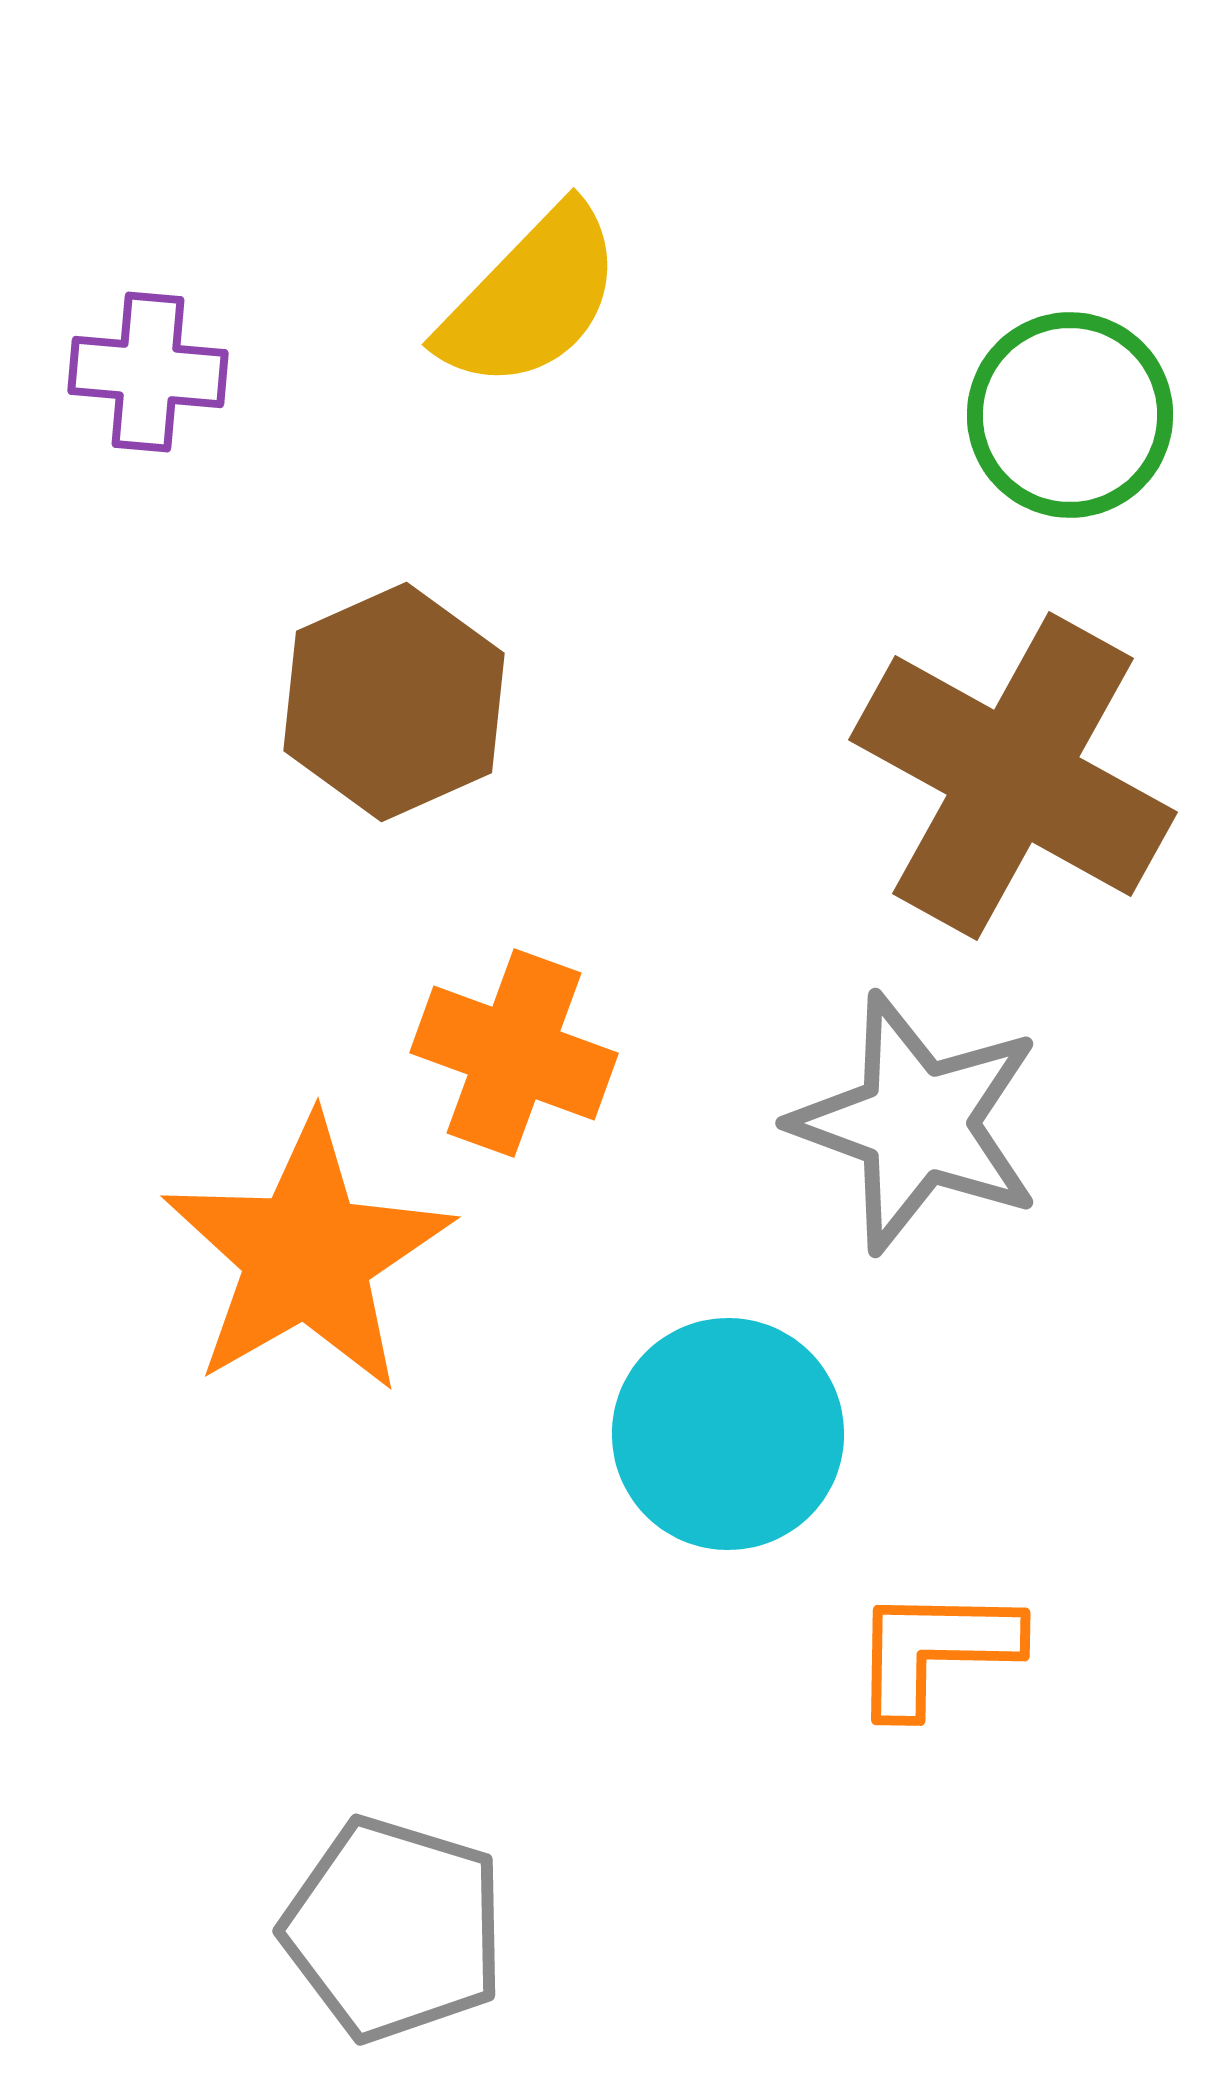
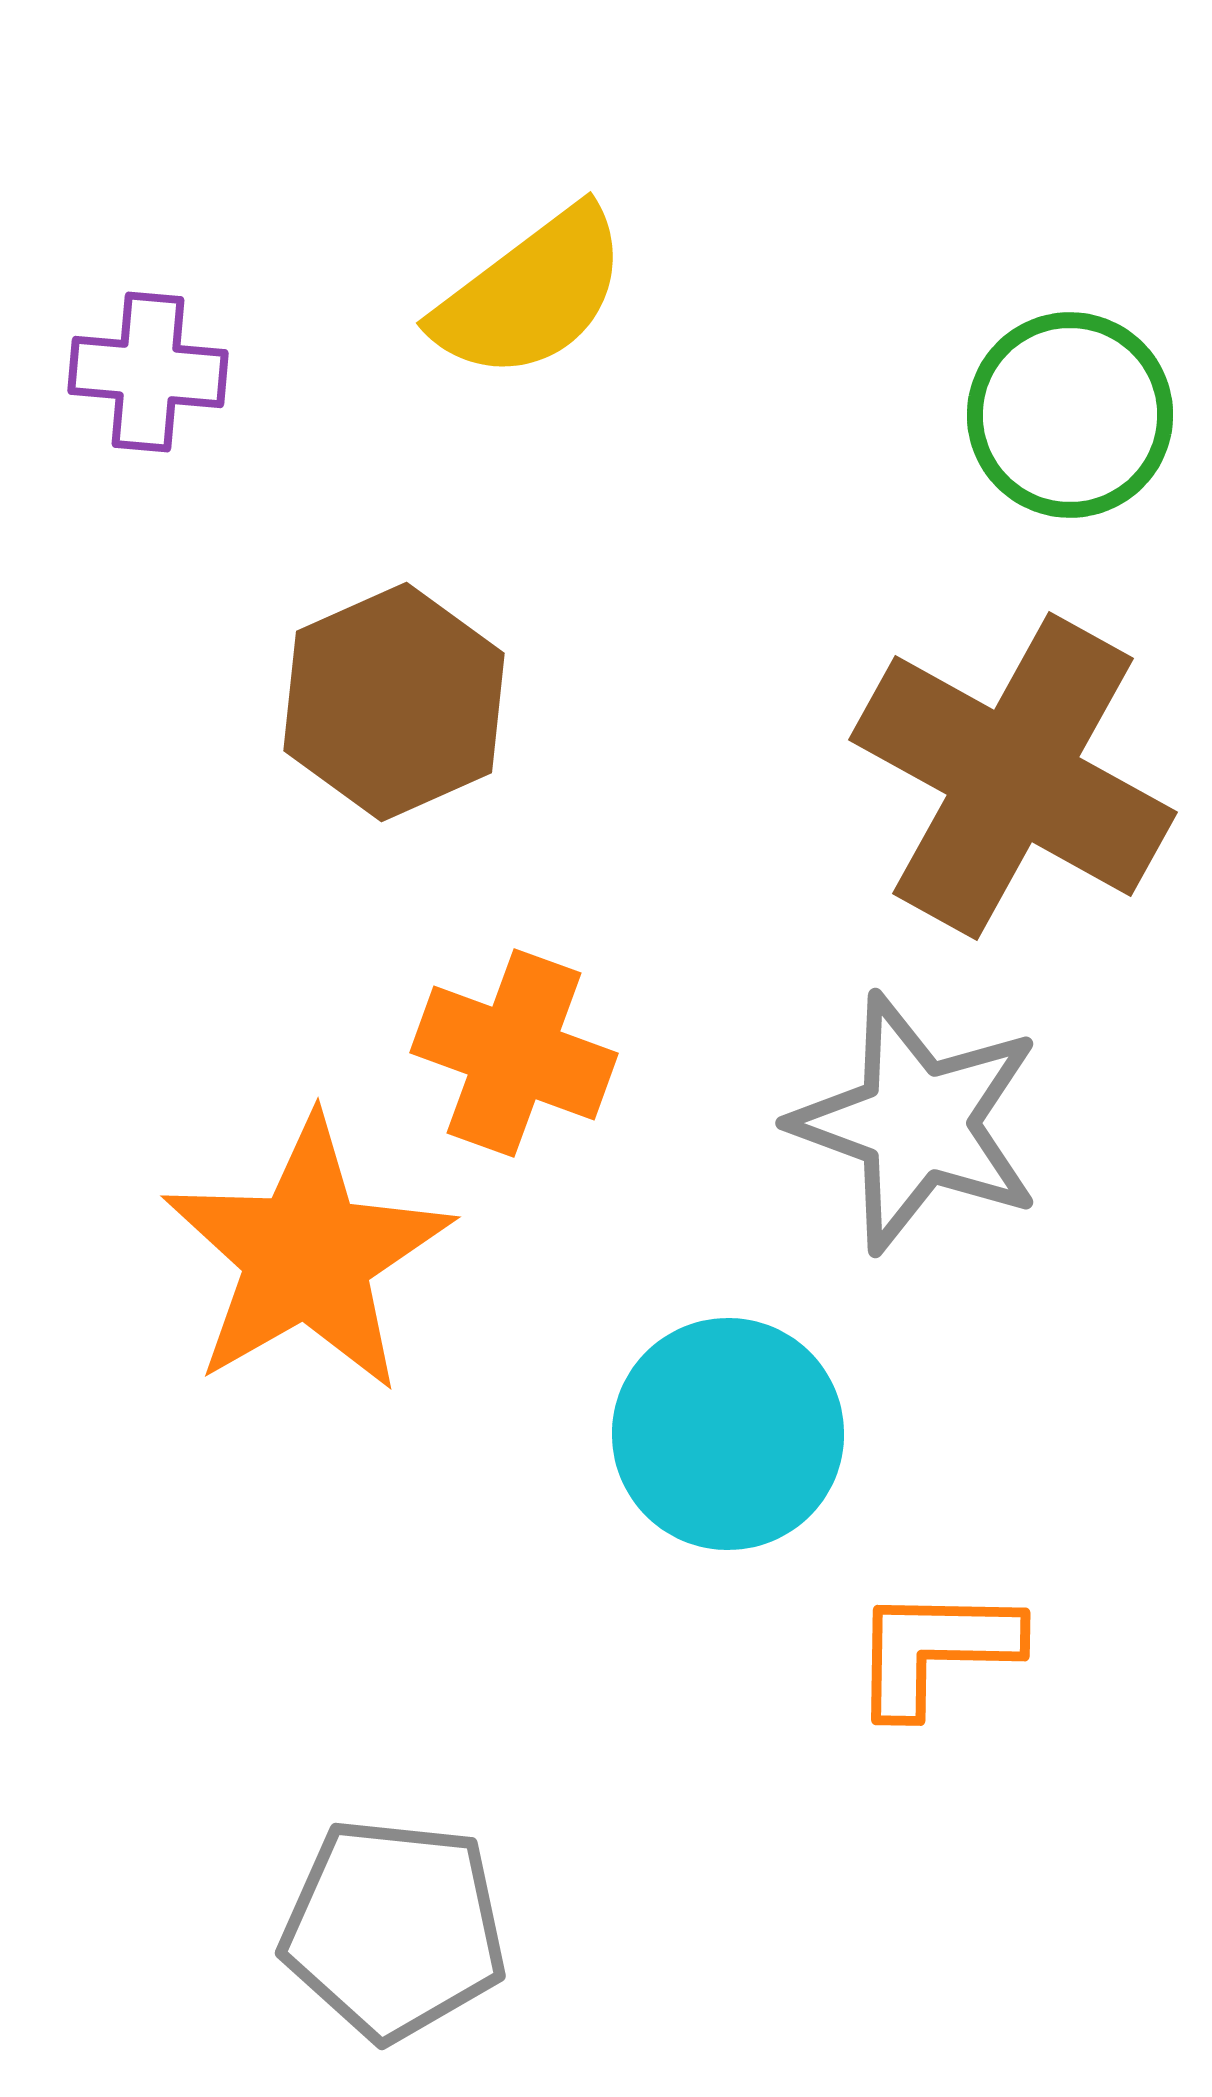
yellow semicircle: moved 4 px up; rotated 9 degrees clockwise
gray pentagon: rotated 11 degrees counterclockwise
